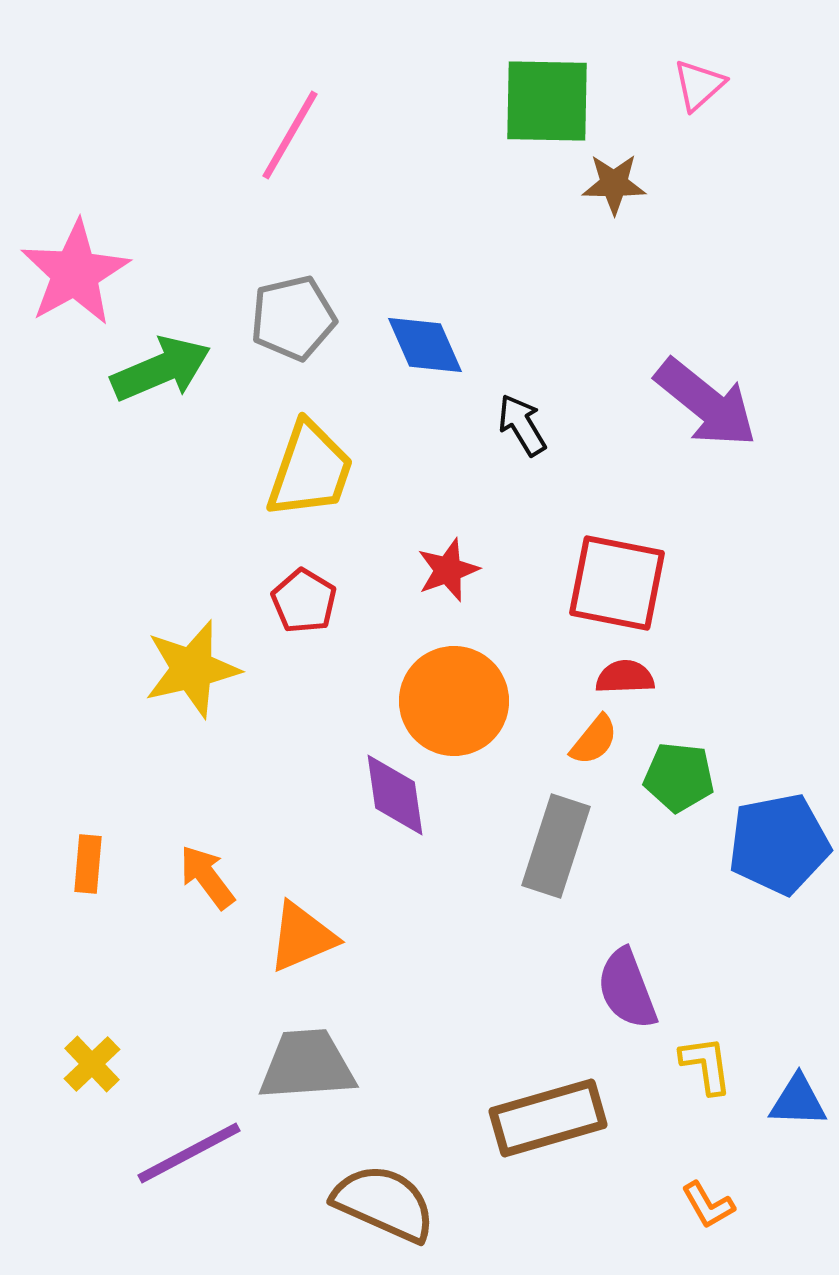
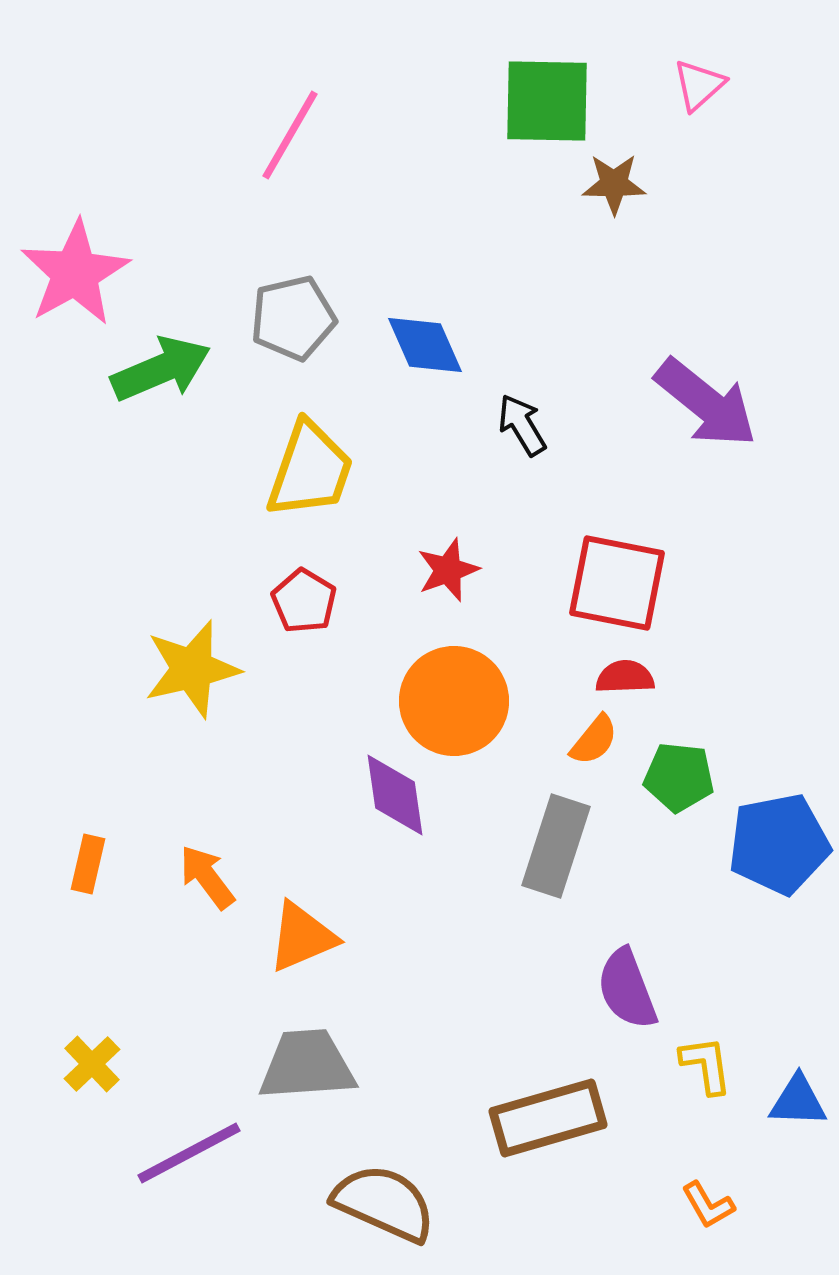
orange rectangle: rotated 8 degrees clockwise
